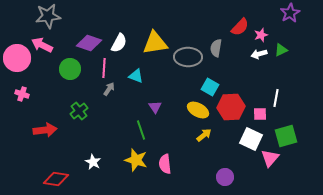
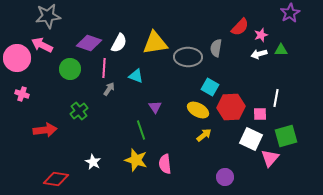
green triangle: rotated 24 degrees clockwise
